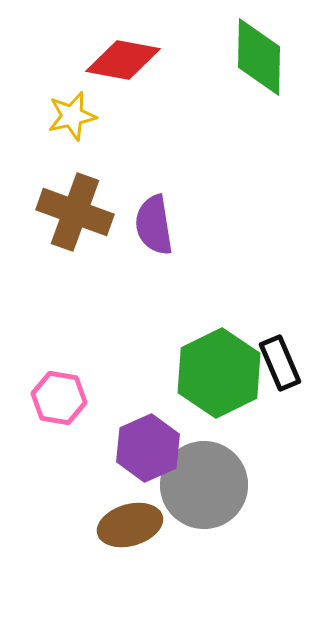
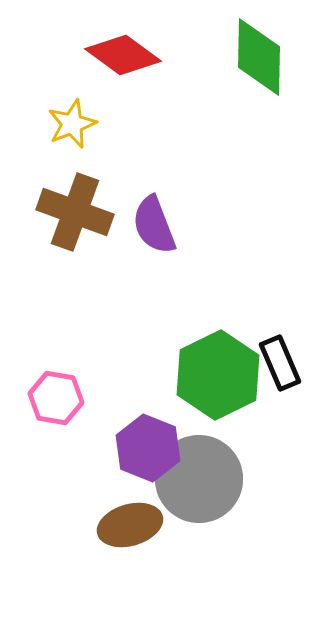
red diamond: moved 5 px up; rotated 26 degrees clockwise
yellow star: moved 8 px down; rotated 9 degrees counterclockwise
purple semicircle: rotated 12 degrees counterclockwise
green hexagon: moved 1 px left, 2 px down
pink hexagon: moved 3 px left
purple hexagon: rotated 14 degrees counterclockwise
gray circle: moved 5 px left, 6 px up
